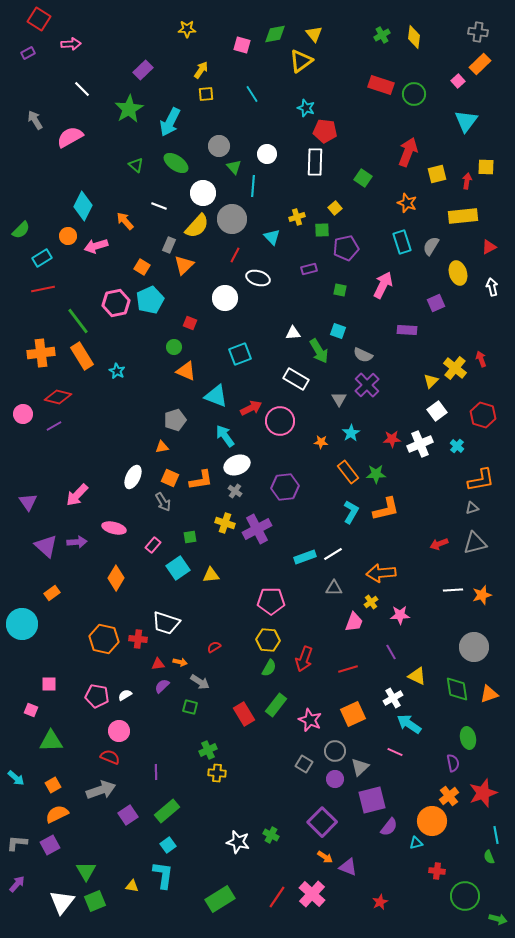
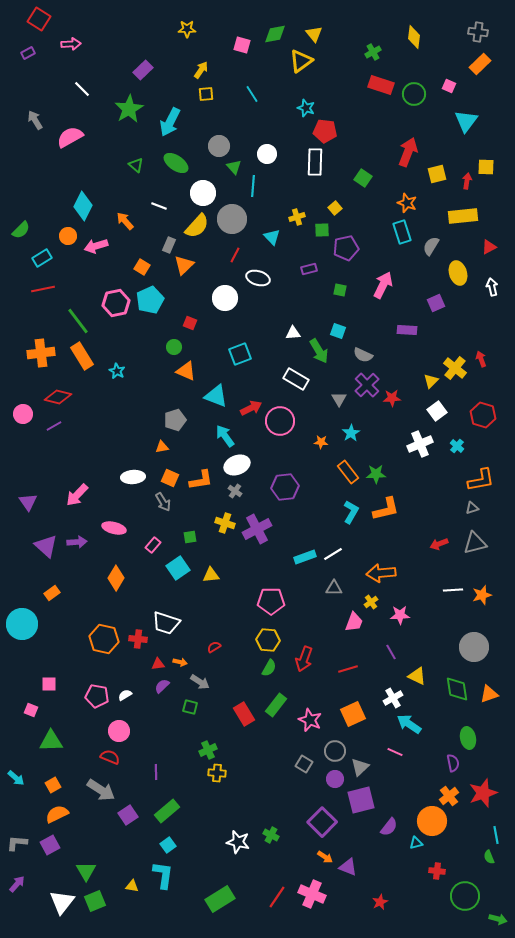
green cross at (382, 35): moved 9 px left, 17 px down
pink square at (458, 81): moved 9 px left, 5 px down; rotated 24 degrees counterclockwise
cyan rectangle at (402, 242): moved 10 px up
red star at (392, 439): moved 41 px up
white ellipse at (133, 477): rotated 60 degrees clockwise
gray arrow at (101, 790): rotated 52 degrees clockwise
purple square at (372, 800): moved 11 px left
pink cross at (312, 894): rotated 20 degrees counterclockwise
